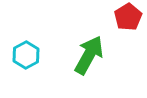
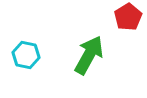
cyan hexagon: rotated 20 degrees counterclockwise
